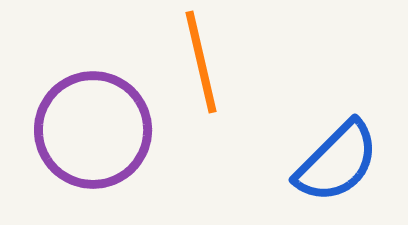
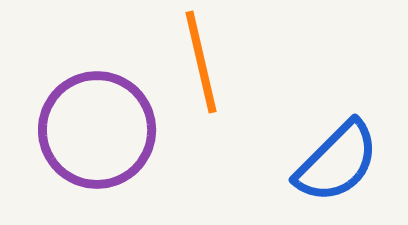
purple circle: moved 4 px right
